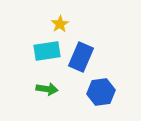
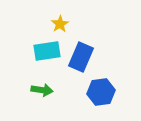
green arrow: moved 5 px left, 1 px down
